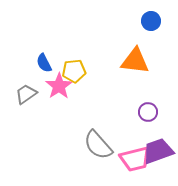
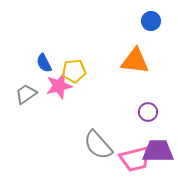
pink star: rotated 20 degrees clockwise
purple trapezoid: rotated 20 degrees clockwise
